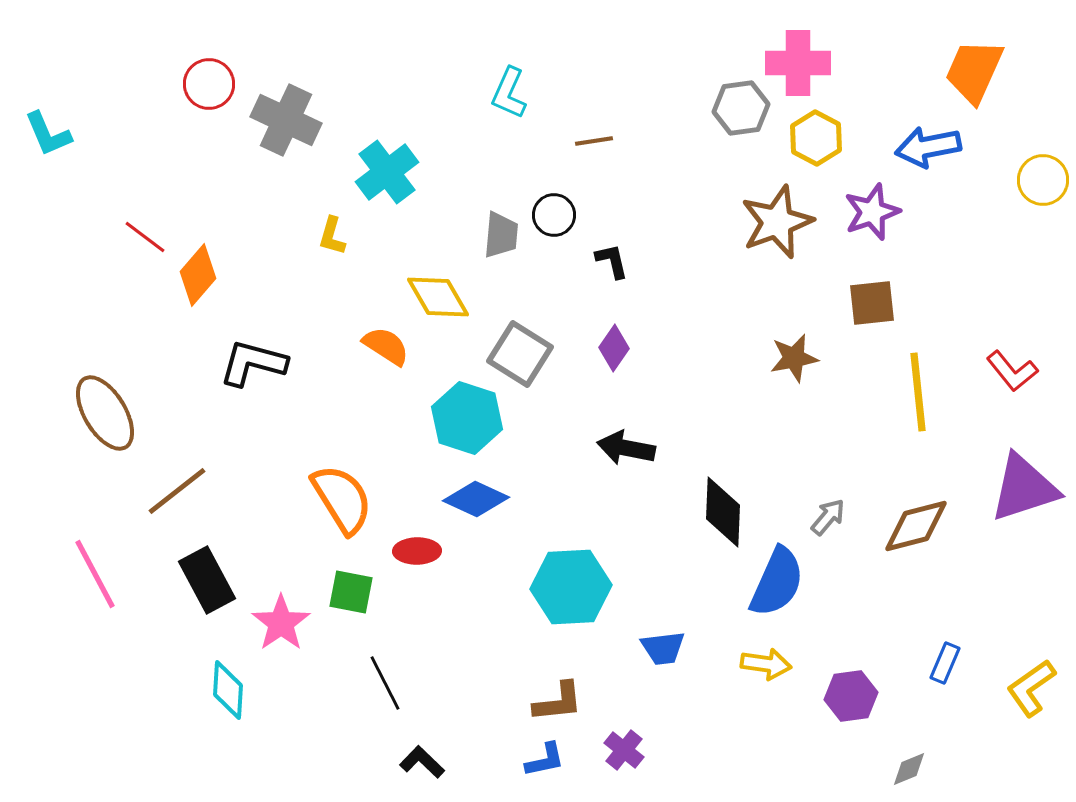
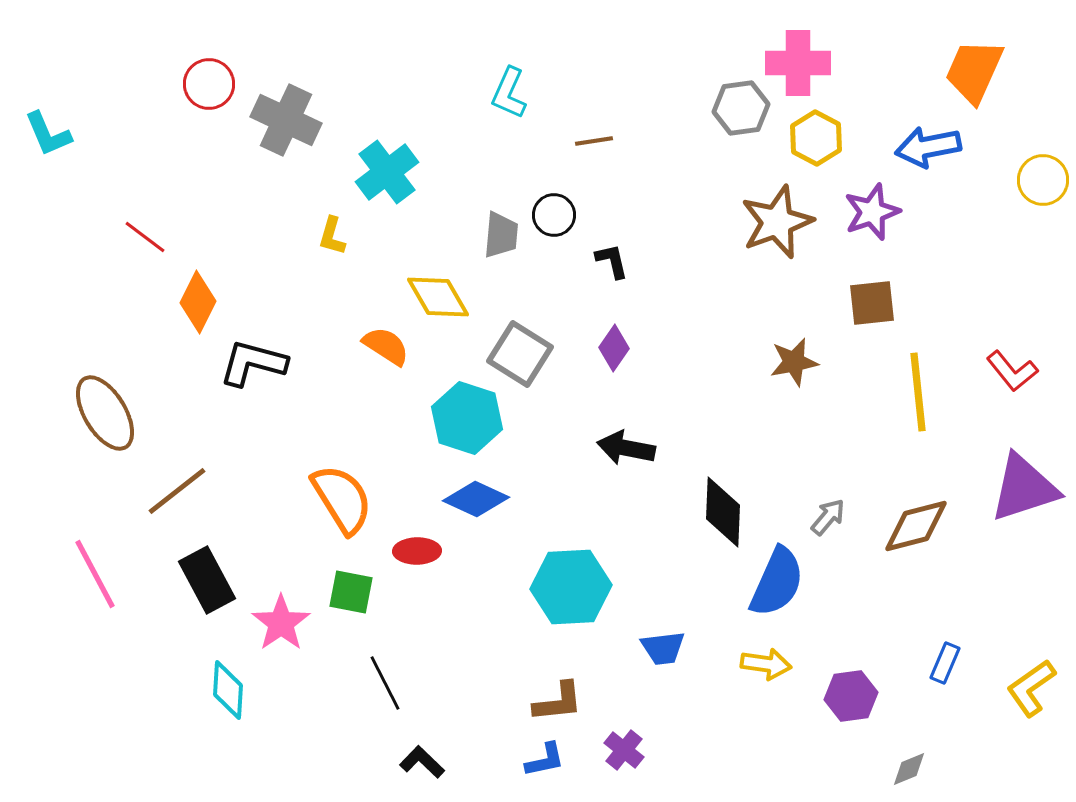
orange diamond at (198, 275): moved 27 px down; rotated 14 degrees counterclockwise
brown star at (794, 358): moved 4 px down
